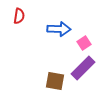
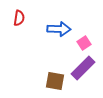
red semicircle: moved 2 px down
